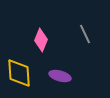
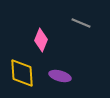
gray line: moved 4 px left, 11 px up; rotated 42 degrees counterclockwise
yellow diamond: moved 3 px right
